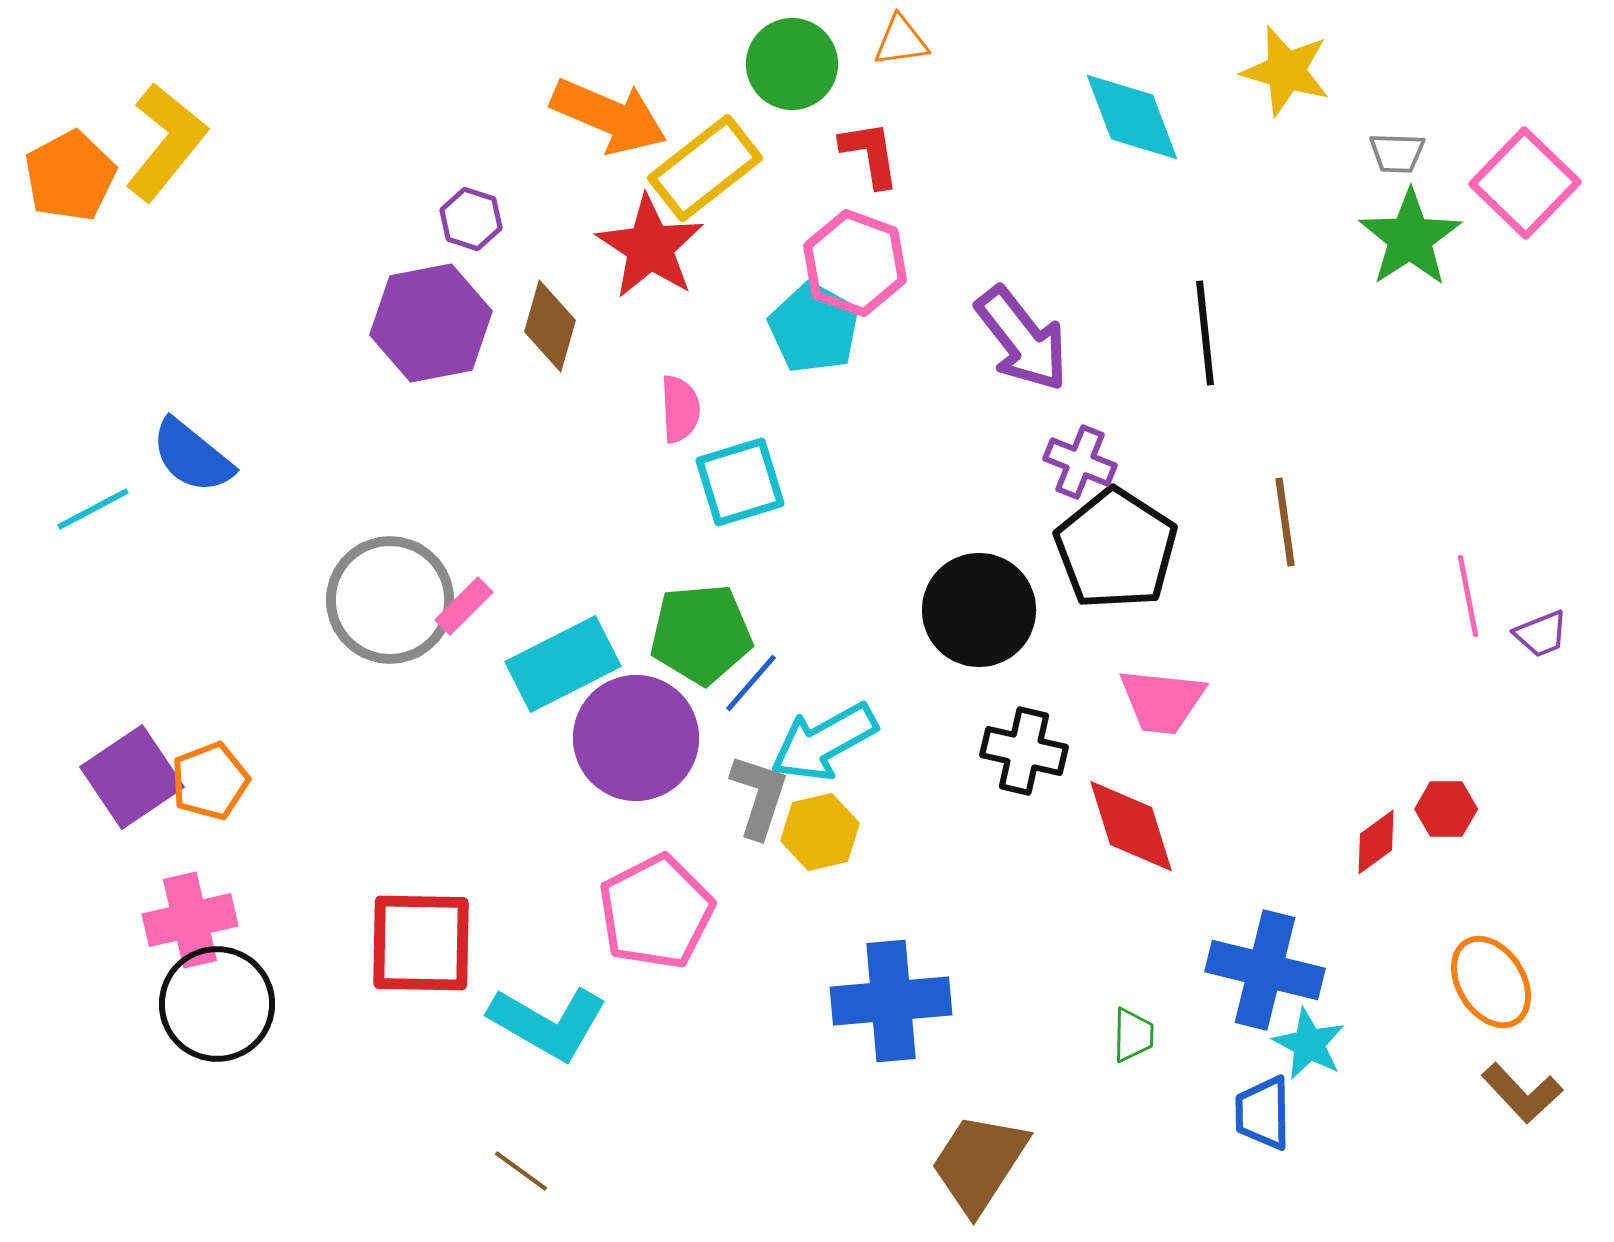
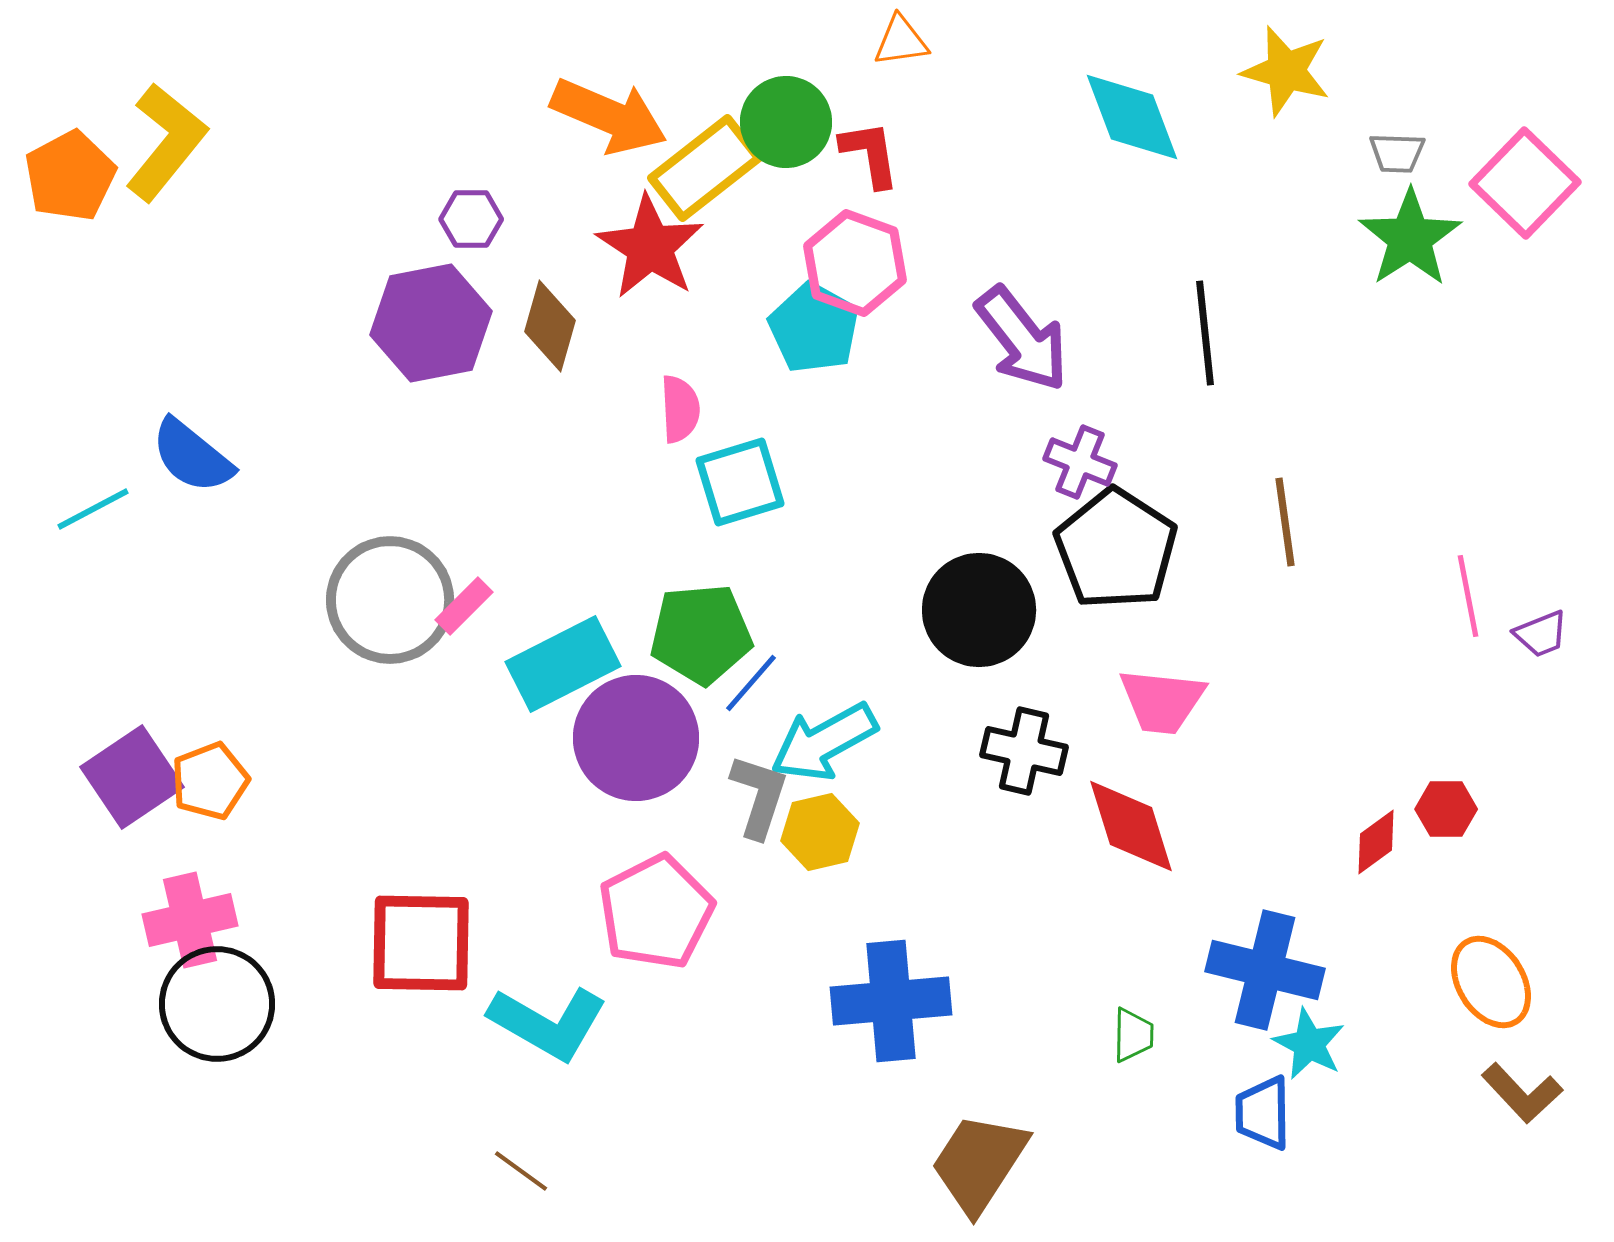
green circle at (792, 64): moved 6 px left, 58 px down
purple hexagon at (471, 219): rotated 18 degrees counterclockwise
